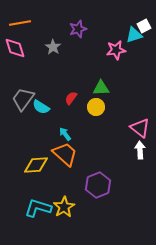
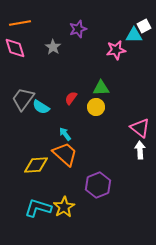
cyan triangle: rotated 18 degrees clockwise
